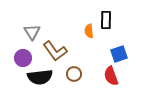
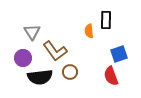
brown circle: moved 4 px left, 2 px up
